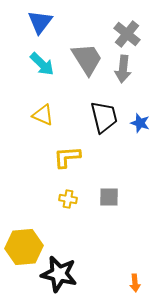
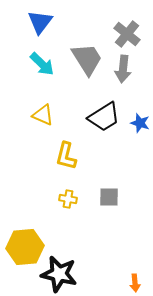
black trapezoid: rotated 72 degrees clockwise
yellow L-shape: moved 1 px left, 1 px up; rotated 72 degrees counterclockwise
yellow hexagon: moved 1 px right
